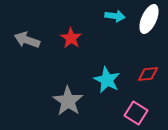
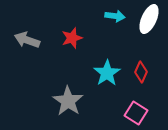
red star: moved 1 px right; rotated 20 degrees clockwise
red diamond: moved 7 px left, 2 px up; rotated 60 degrees counterclockwise
cyan star: moved 7 px up; rotated 12 degrees clockwise
